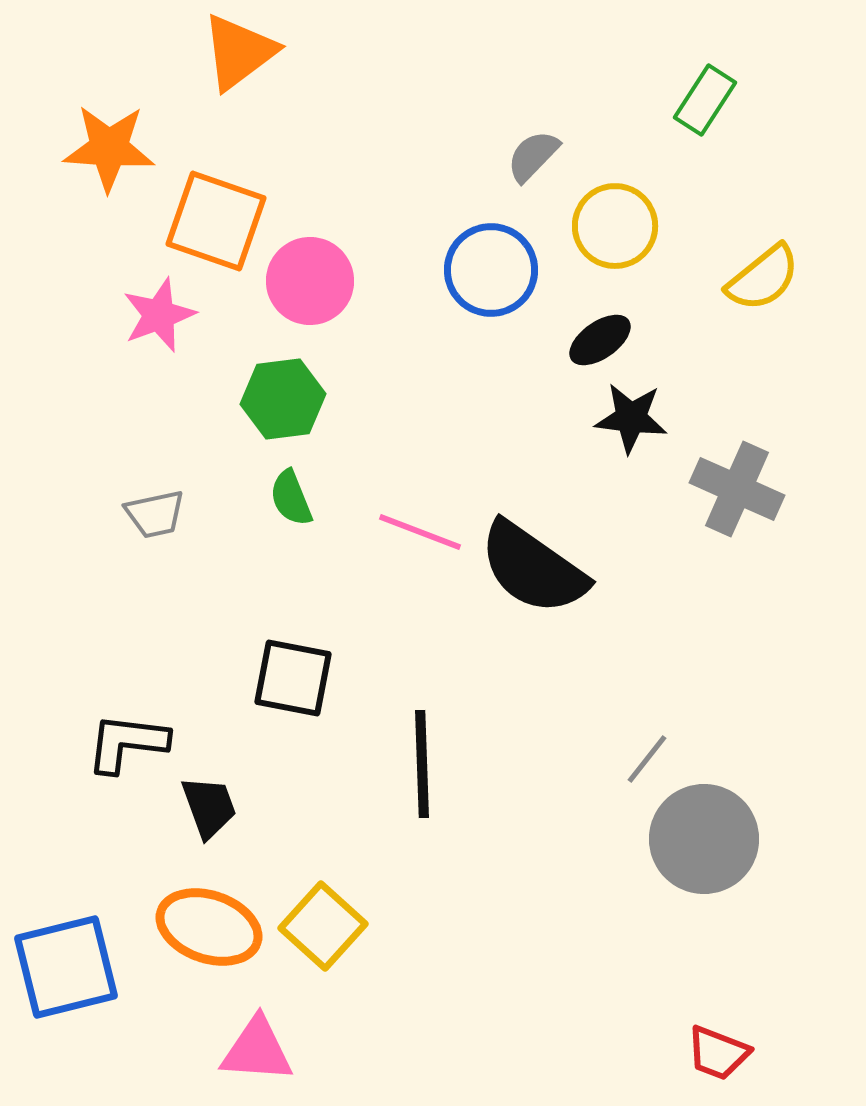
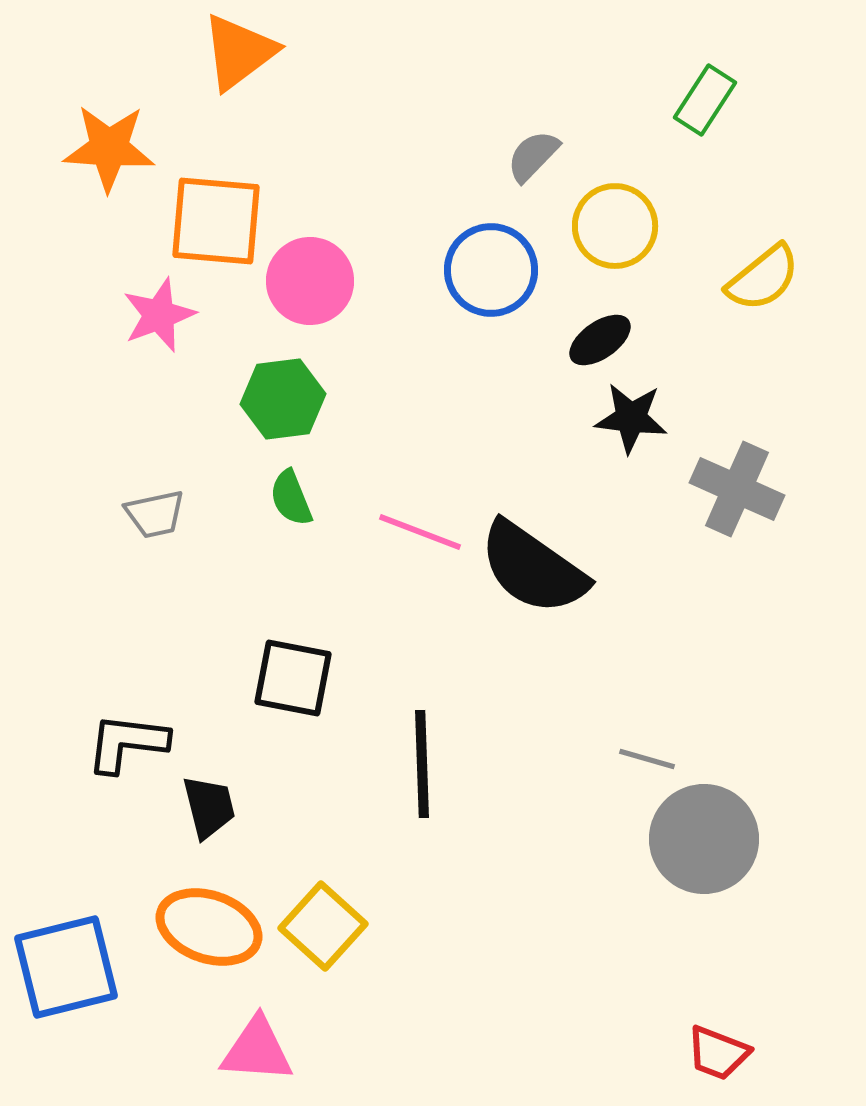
orange square: rotated 14 degrees counterclockwise
gray line: rotated 68 degrees clockwise
black trapezoid: rotated 6 degrees clockwise
